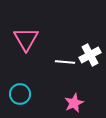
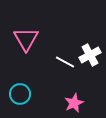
white line: rotated 24 degrees clockwise
